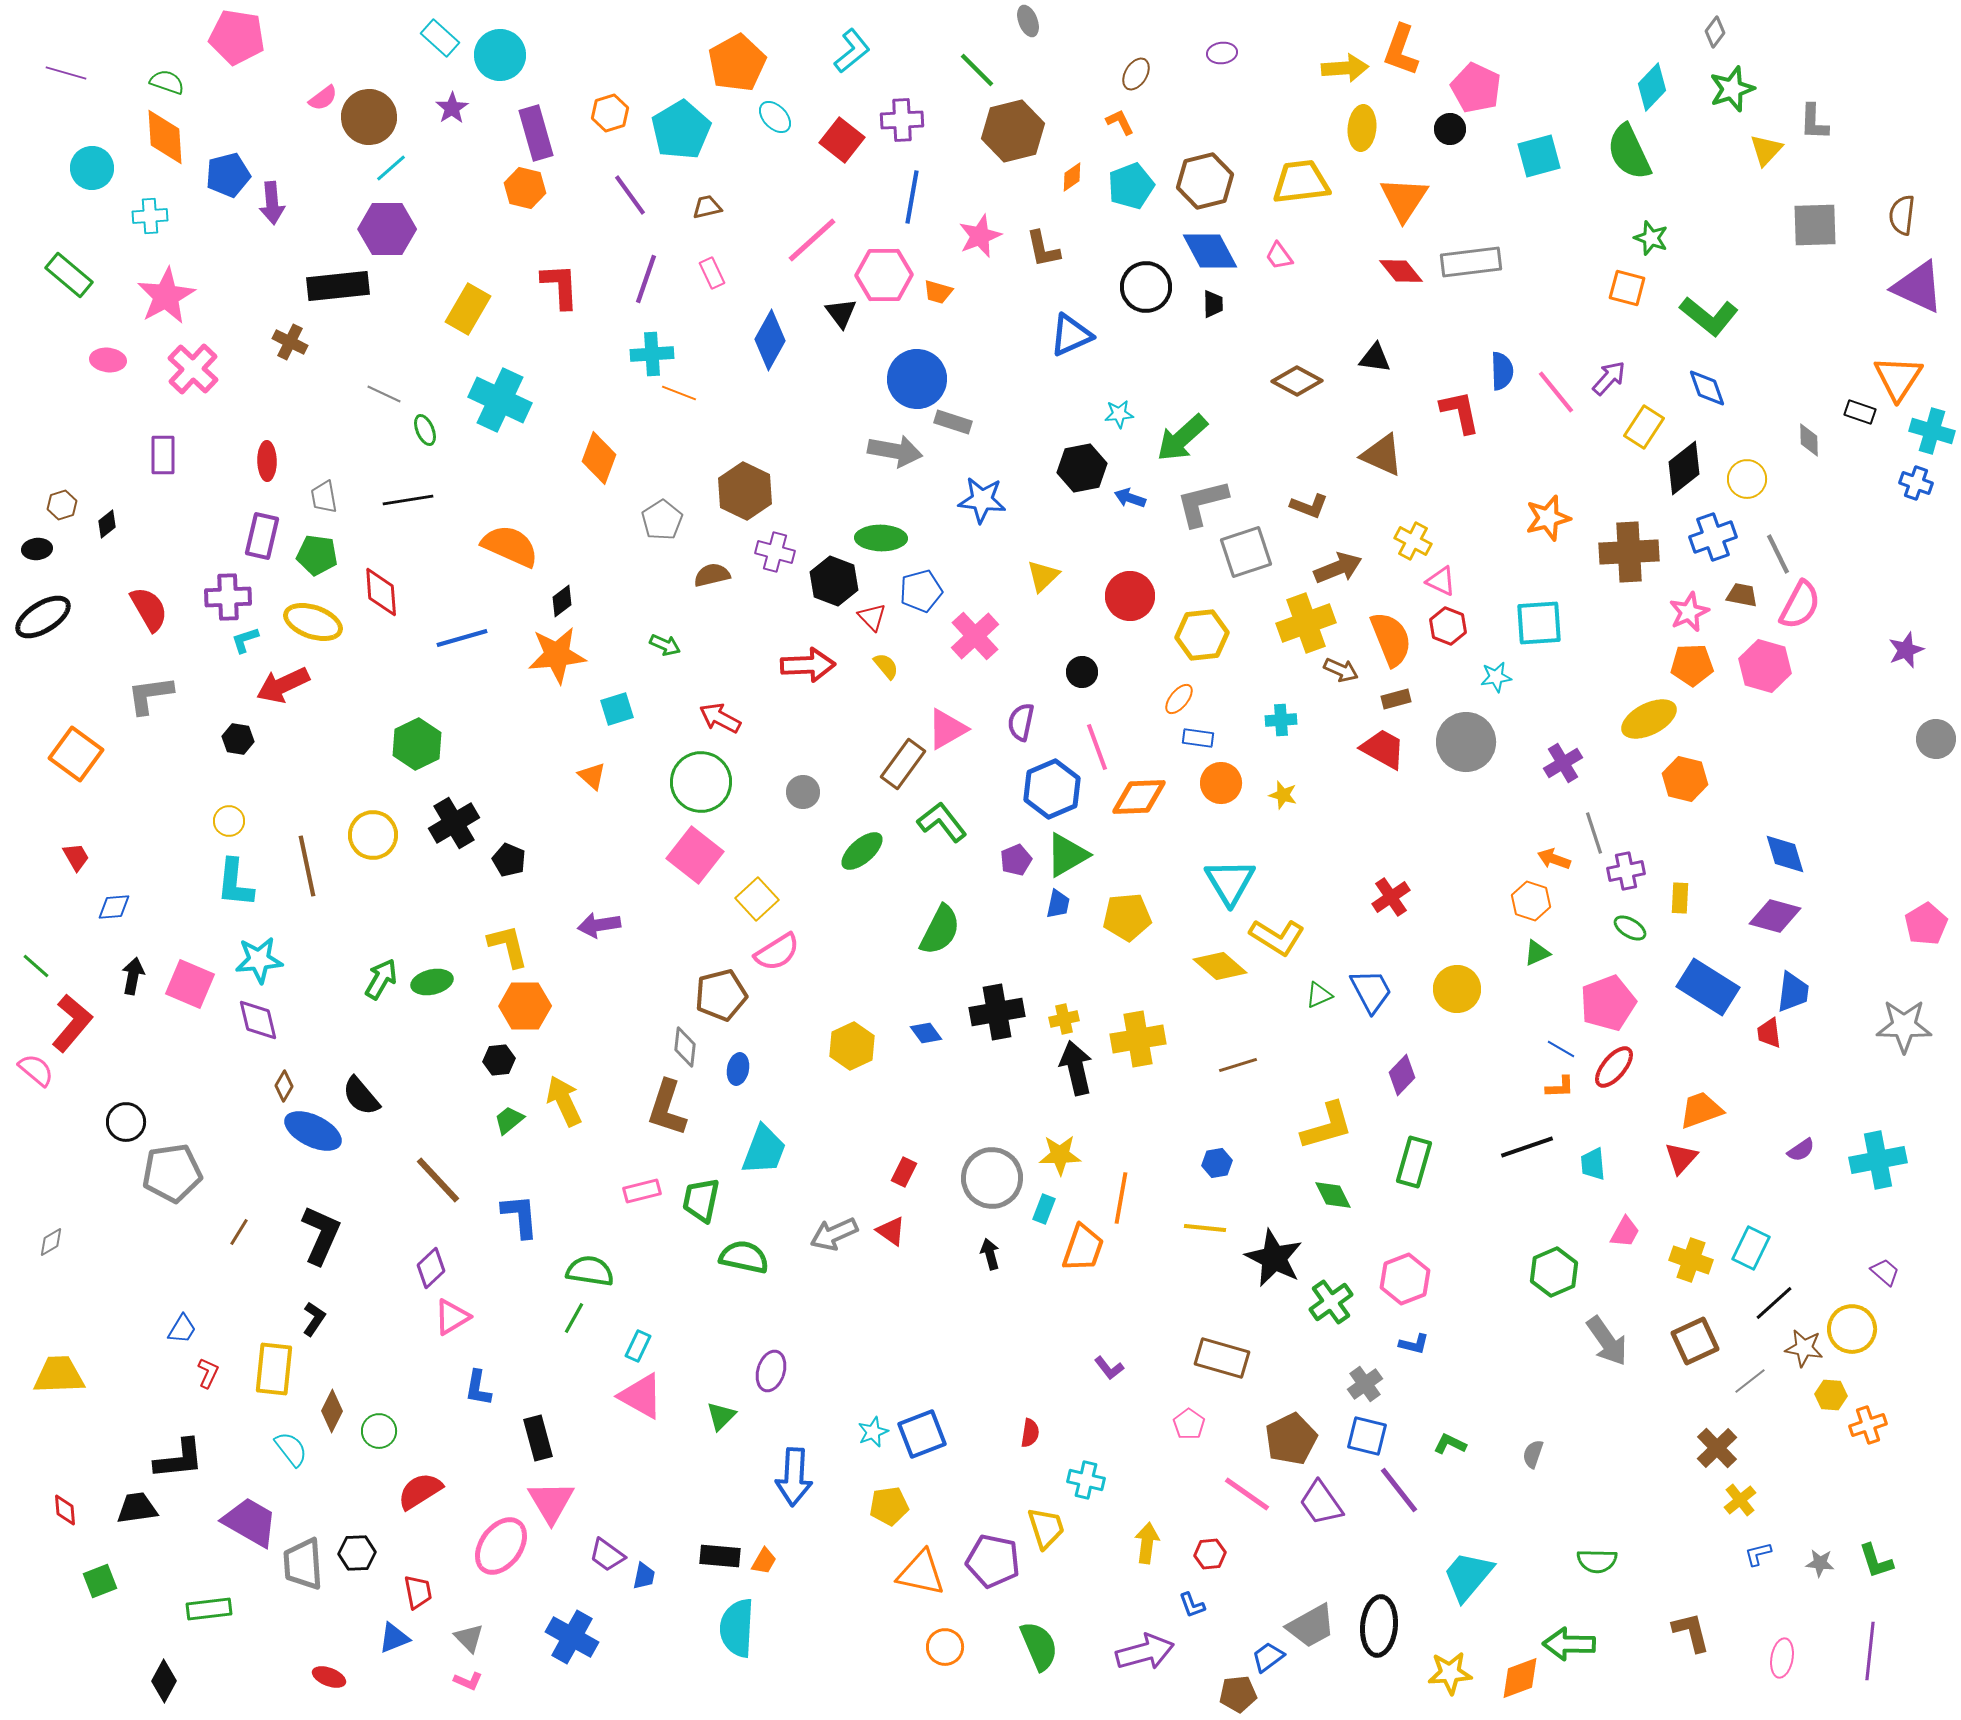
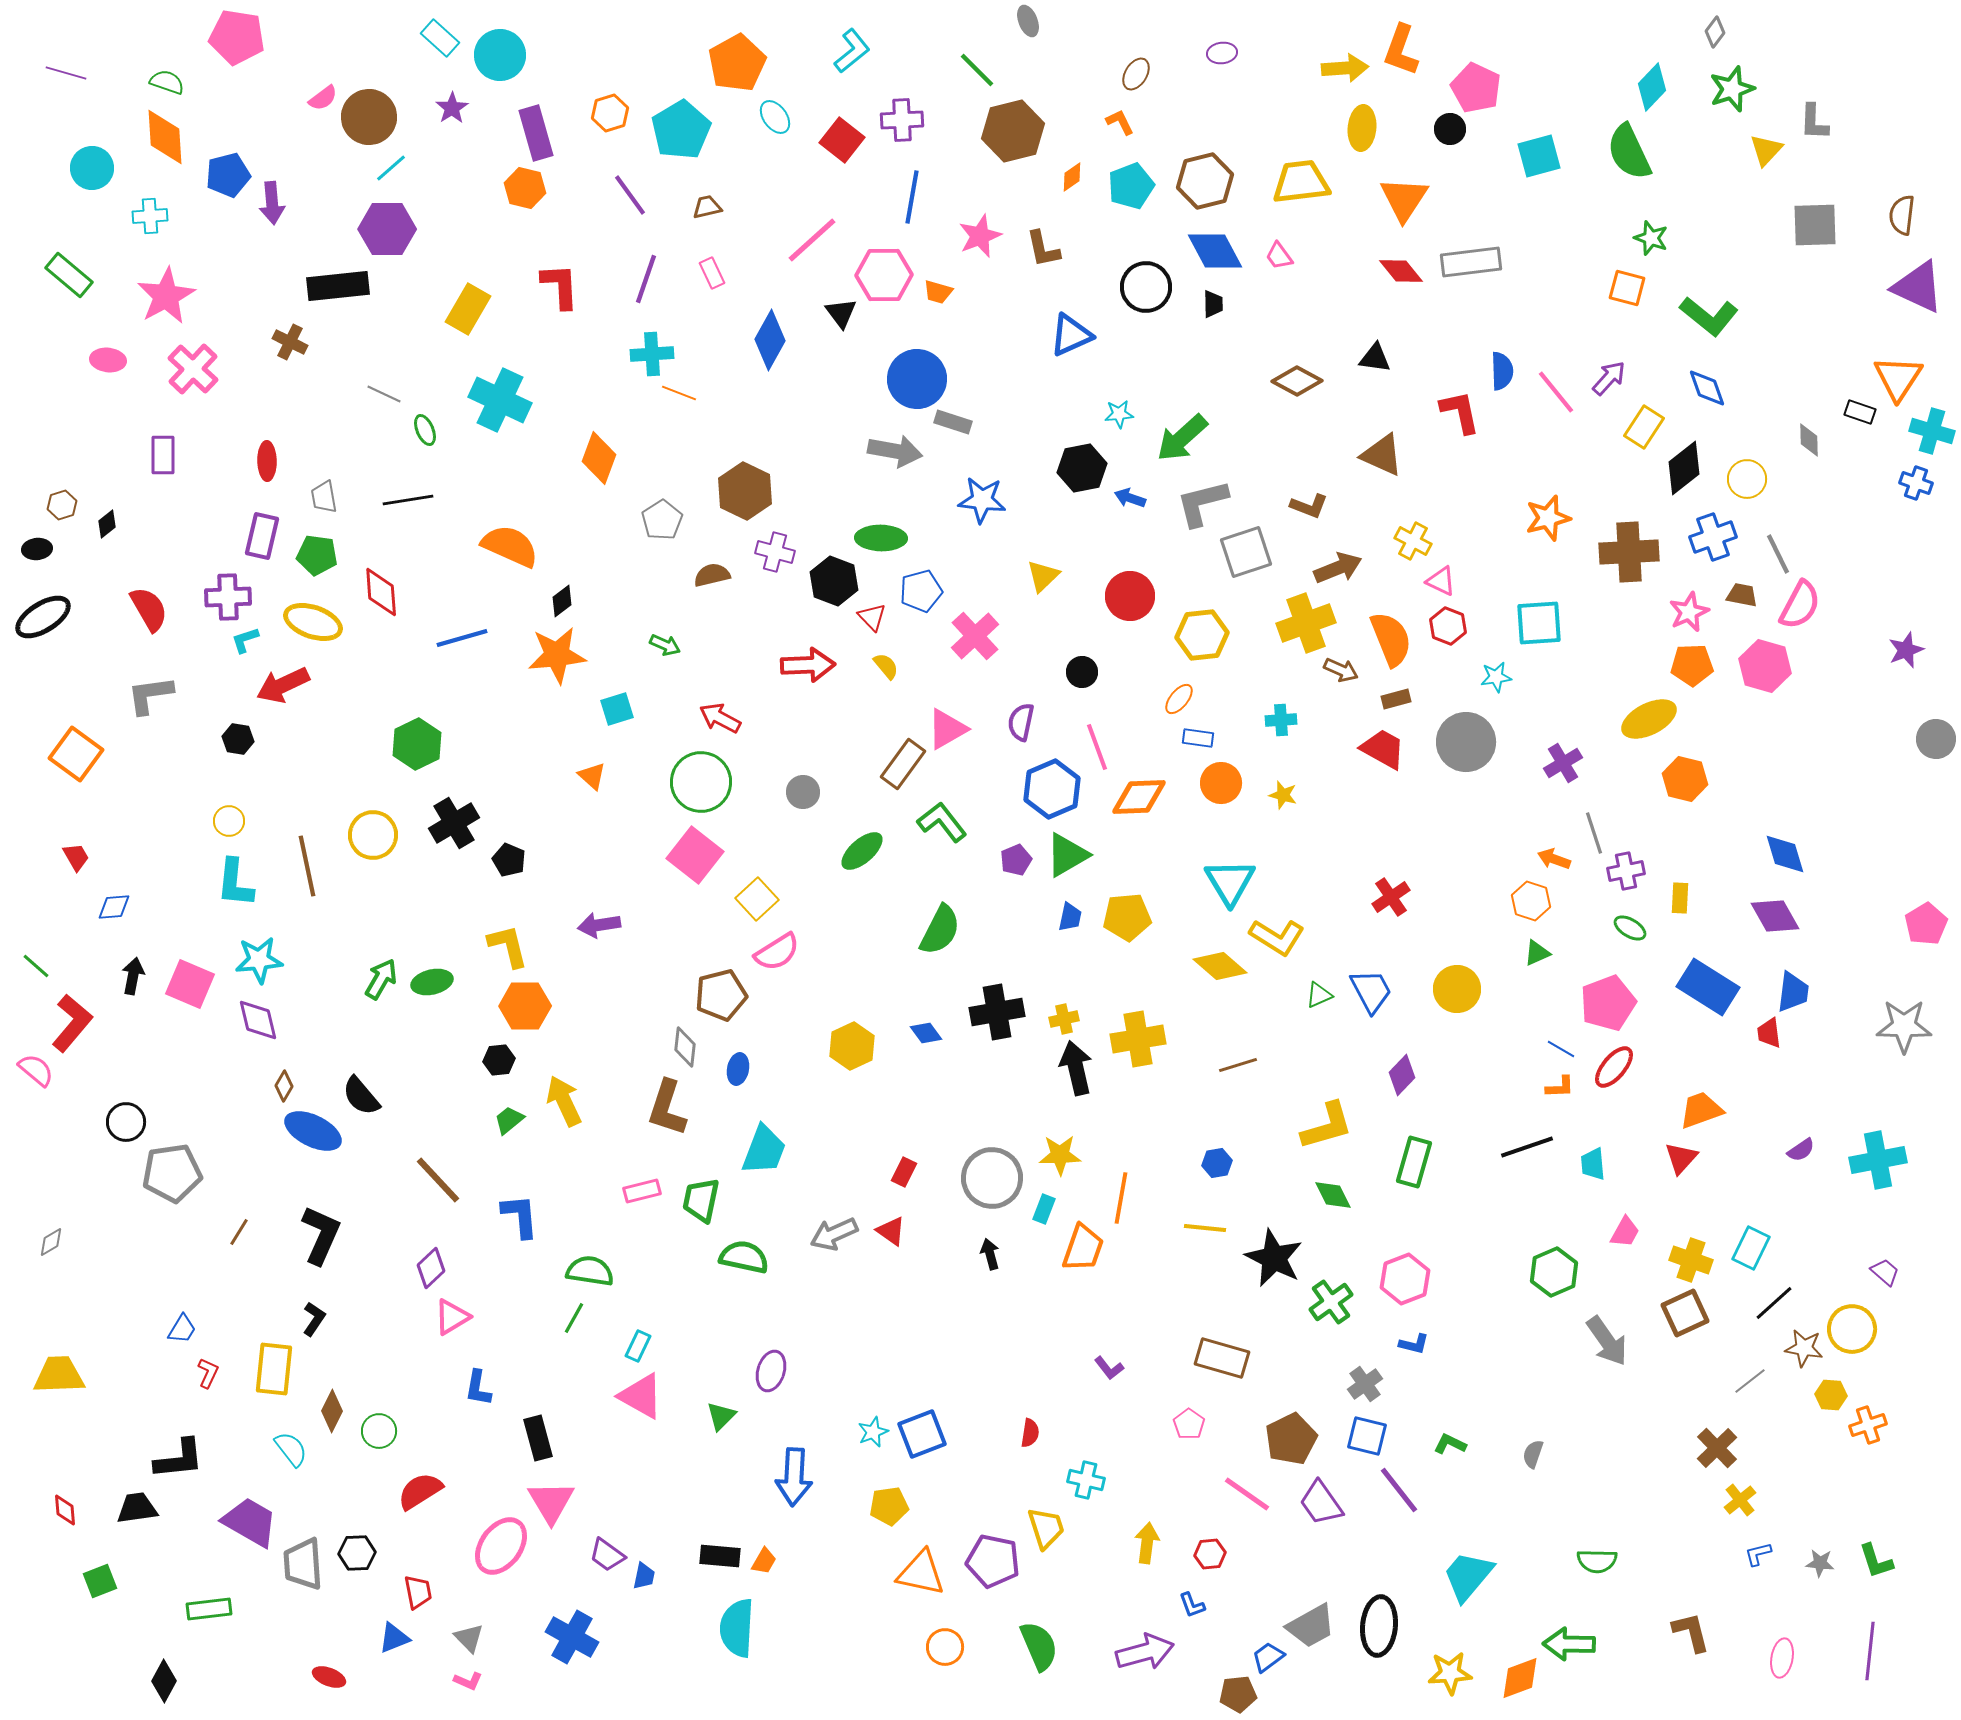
cyan ellipse at (775, 117): rotated 8 degrees clockwise
blue diamond at (1210, 251): moved 5 px right
blue trapezoid at (1058, 904): moved 12 px right, 13 px down
purple diamond at (1775, 916): rotated 45 degrees clockwise
brown square at (1695, 1341): moved 10 px left, 28 px up
